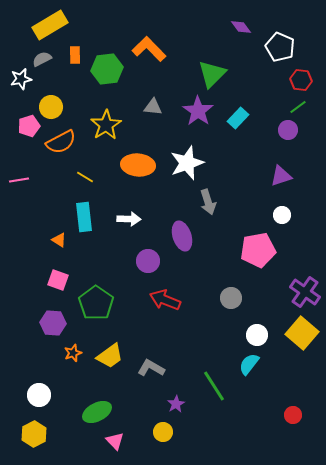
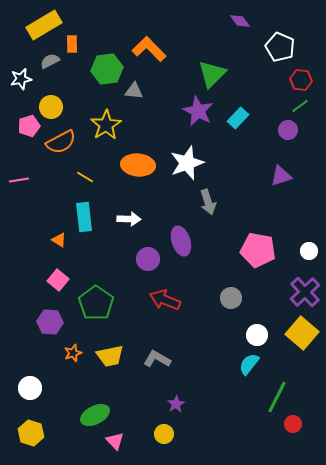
yellow rectangle at (50, 25): moved 6 px left
purple diamond at (241, 27): moved 1 px left, 6 px up
orange rectangle at (75, 55): moved 3 px left, 11 px up
gray semicircle at (42, 59): moved 8 px right, 2 px down
gray triangle at (153, 107): moved 19 px left, 16 px up
green line at (298, 107): moved 2 px right, 1 px up
purple star at (198, 111): rotated 8 degrees counterclockwise
white circle at (282, 215): moved 27 px right, 36 px down
purple ellipse at (182, 236): moved 1 px left, 5 px down
pink pentagon at (258, 250): rotated 20 degrees clockwise
purple circle at (148, 261): moved 2 px up
pink square at (58, 280): rotated 20 degrees clockwise
purple cross at (305, 292): rotated 12 degrees clockwise
purple hexagon at (53, 323): moved 3 px left, 1 px up
yellow trapezoid at (110, 356): rotated 24 degrees clockwise
gray L-shape at (151, 368): moved 6 px right, 9 px up
green line at (214, 386): moved 63 px right, 11 px down; rotated 60 degrees clockwise
white circle at (39, 395): moved 9 px left, 7 px up
green ellipse at (97, 412): moved 2 px left, 3 px down
red circle at (293, 415): moved 9 px down
yellow circle at (163, 432): moved 1 px right, 2 px down
yellow hexagon at (34, 434): moved 3 px left, 1 px up; rotated 15 degrees counterclockwise
